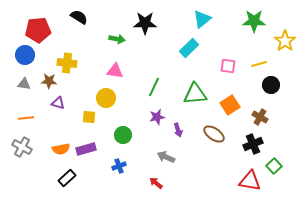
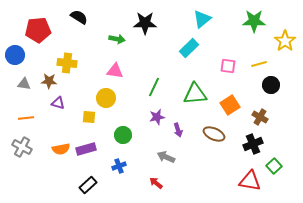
blue circle: moved 10 px left
brown ellipse: rotated 10 degrees counterclockwise
black rectangle: moved 21 px right, 7 px down
